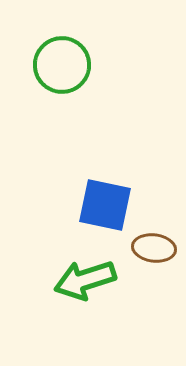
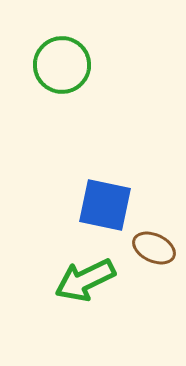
brown ellipse: rotated 18 degrees clockwise
green arrow: rotated 8 degrees counterclockwise
